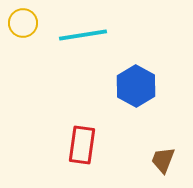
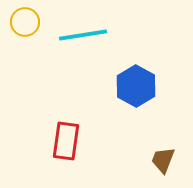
yellow circle: moved 2 px right, 1 px up
red rectangle: moved 16 px left, 4 px up
